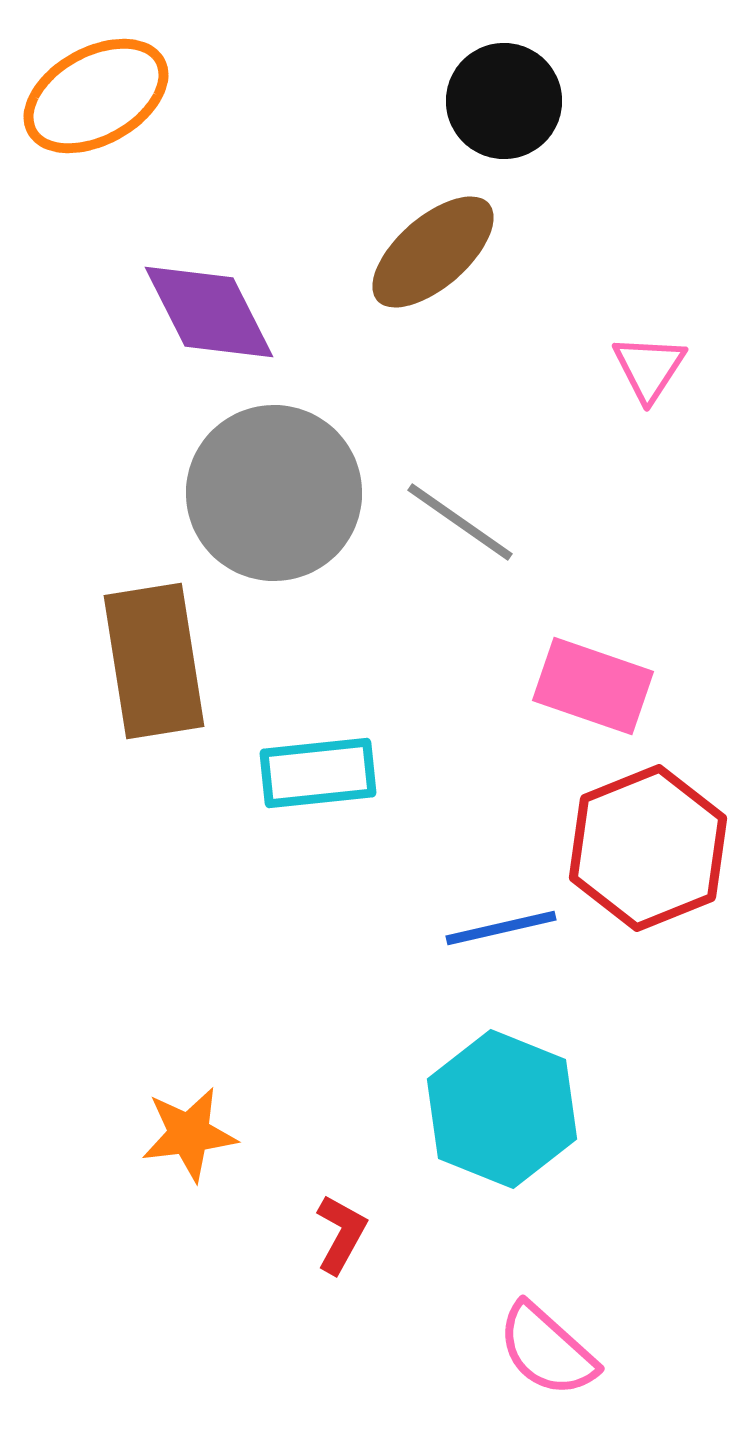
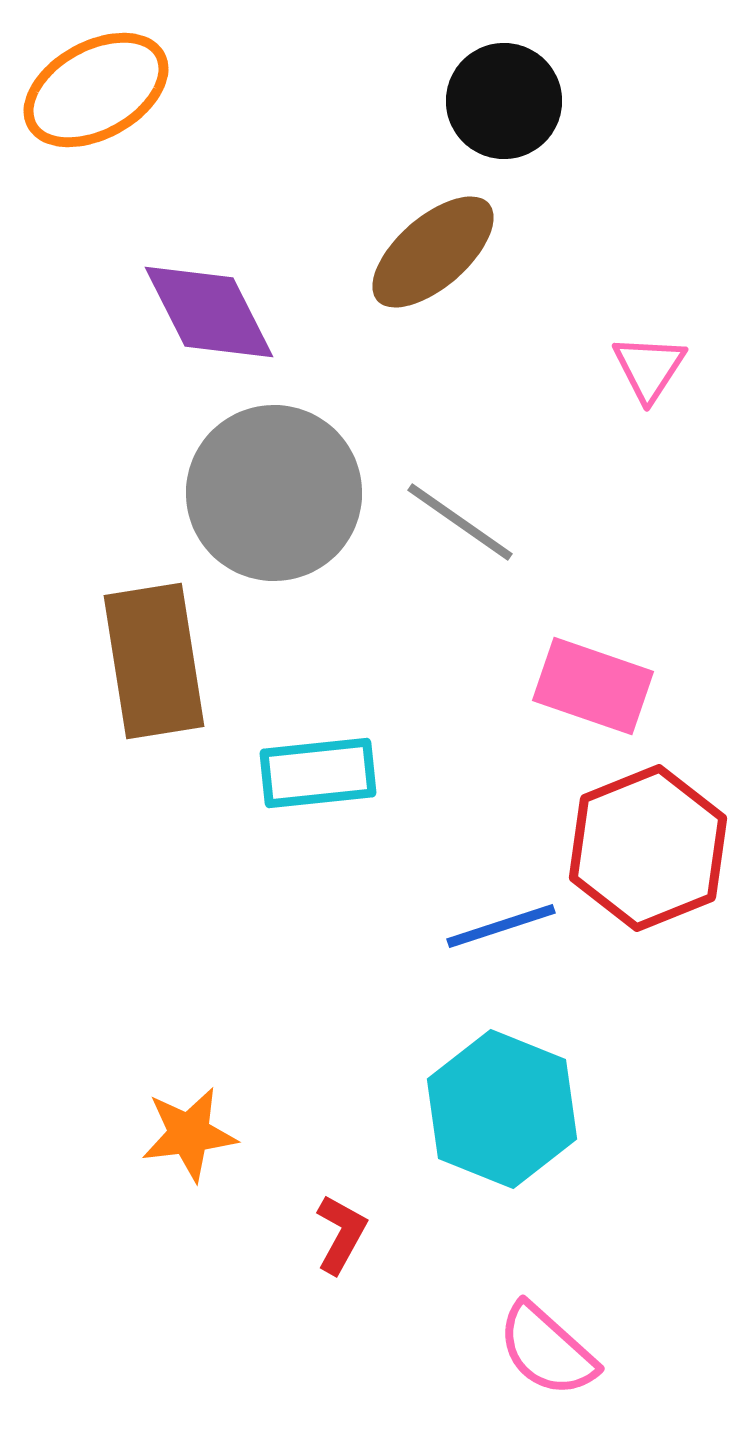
orange ellipse: moved 6 px up
blue line: moved 2 px up; rotated 5 degrees counterclockwise
